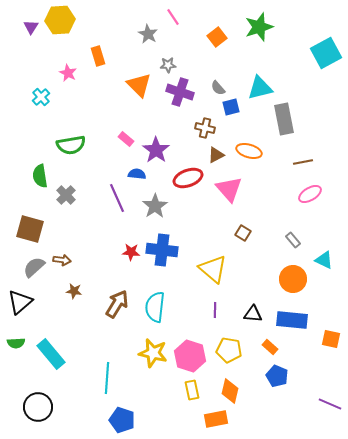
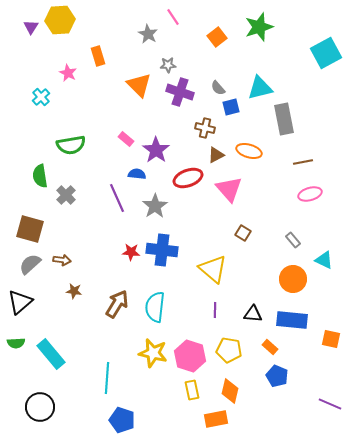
pink ellipse at (310, 194): rotated 15 degrees clockwise
gray semicircle at (34, 267): moved 4 px left, 3 px up
black circle at (38, 407): moved 2 px right
